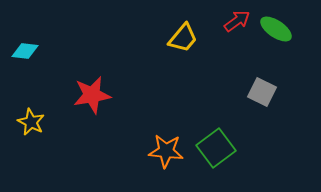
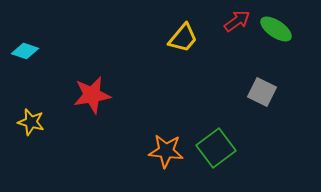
cyan diamond: rotated 12 degrees clockwise
yellow star: rotated 12 degrees counterclockwise
